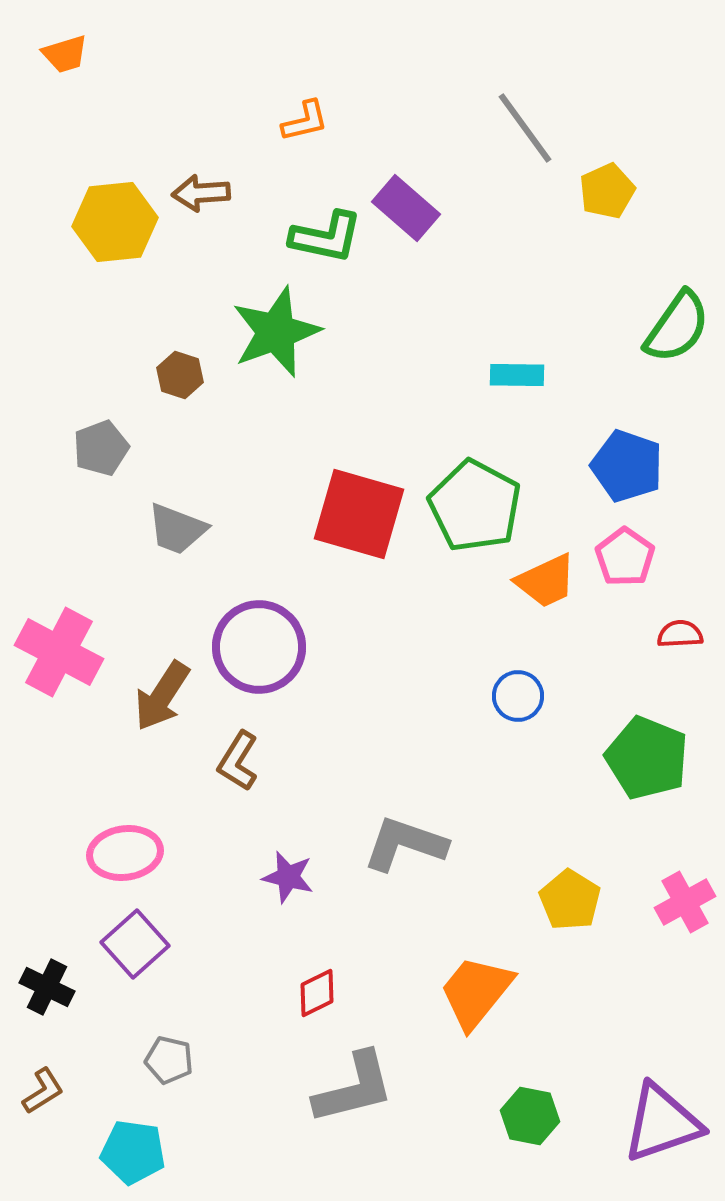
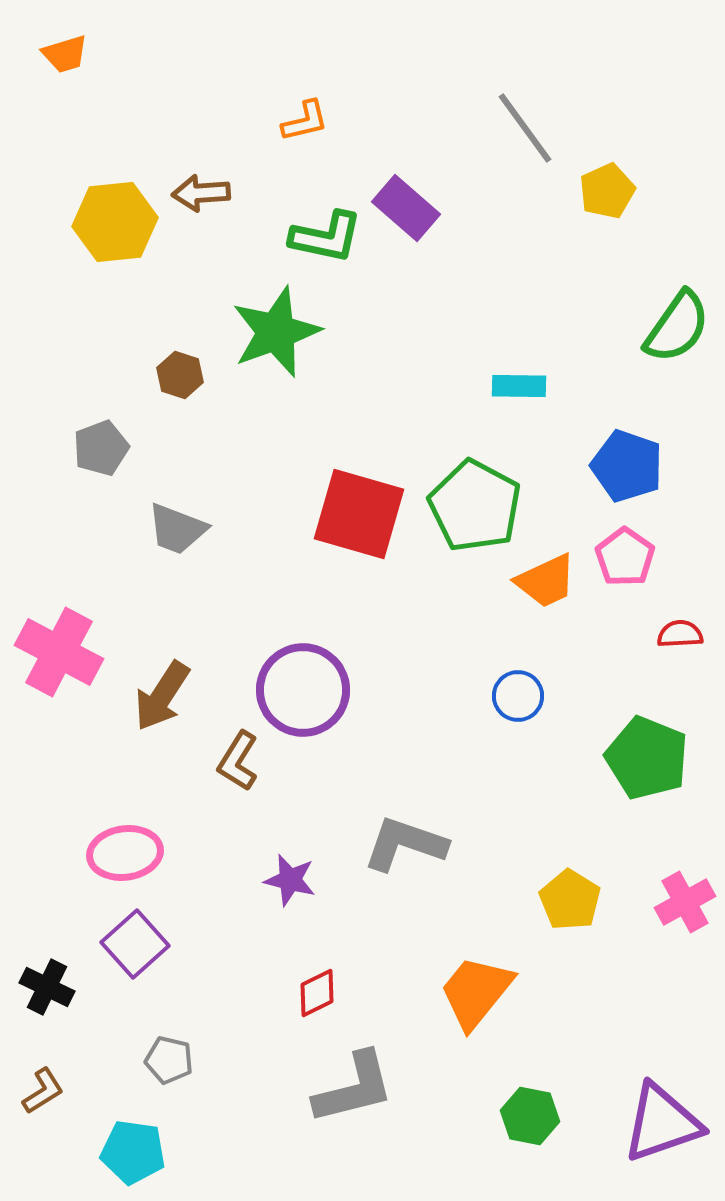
cyan rectangle at (517, 375): moved 2 px right, 11 px down
purple circle at (259, 647): moved 44 px right, 43 px down
purple star at (288, 877): moved 2 px right, 3 px down
